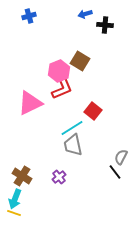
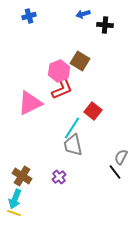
blue arrow: moved 2 px left
cyan line: rotated 25 degrees counterclockwise
